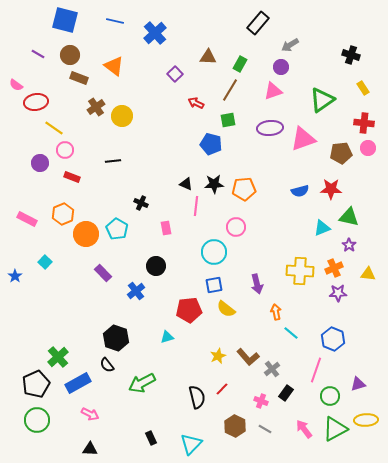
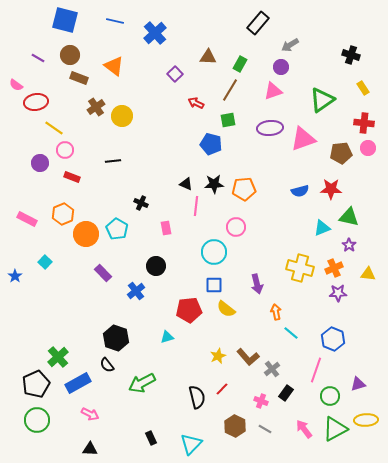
purple line at (38, 54): moved 4 px down
yellow cross at (300, 271): moved 3 px up; rotated 12 degrees clockwise
blue square at (214, 285): rotated 12 degrees clockwise
